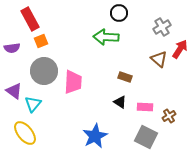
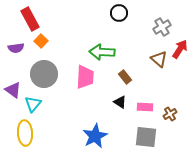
green arrow: moved 4 px left, 15 px down
orange square: rotated 24 degrees counterclockwise
purple semicircle: moved 4 px right
gray circle: moved 3 px down
brown rectangle: rotated 32 degrees clockwise
pink trapezoid: moved 12 px right, 5 px up
purple triangle: moved 1 px left, 1 px up
brown cross: moved 1 px right, 2 px up
yellow ellipse: rotated 35 degrees clockwise
gray square: rotated 20 degrees counterclockwise
